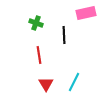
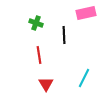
cyan line: moved 10 px right, 4 px up
